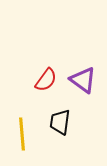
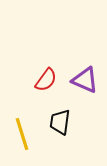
purple triangle: moved 2 px right; rotated 12 degrees counterclockwise
yellow line: rotated 12 degrees counterclockwise
